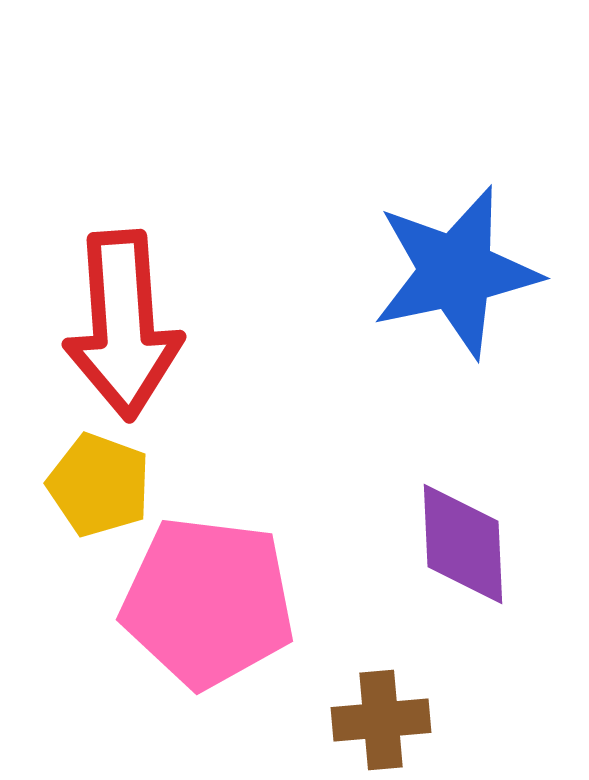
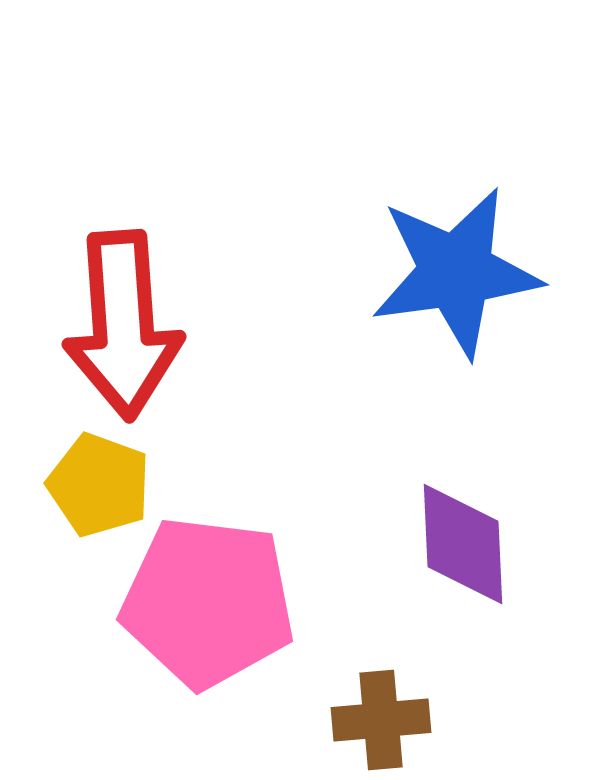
blue star: rotated 4 degrees clockwise
